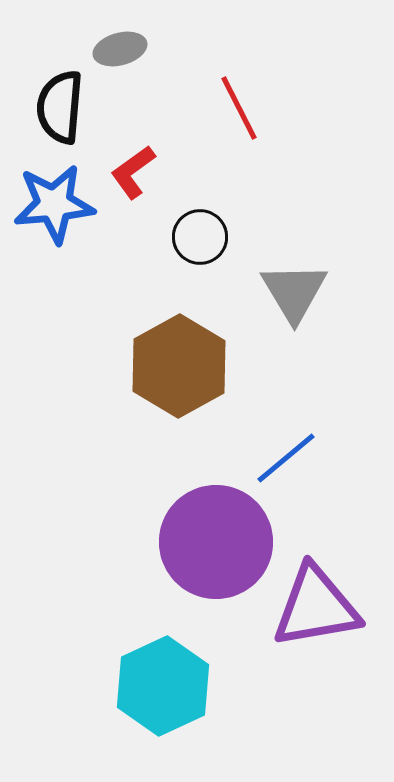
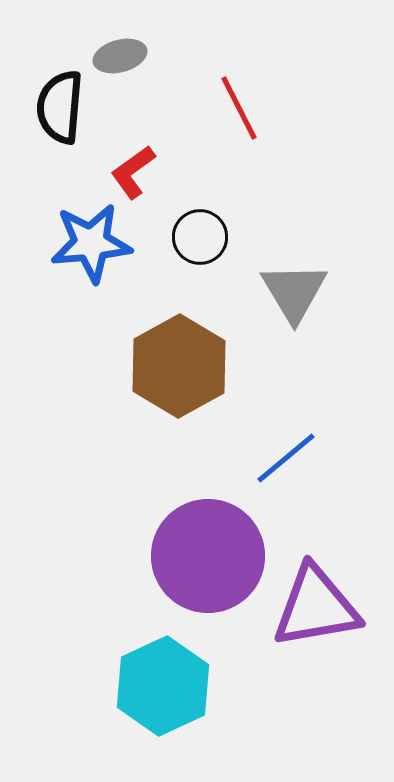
gray ellipse: moved 7 px down
blue star: moved 37 px right, 39 px down
purple circle: moved 8 px left, 14 px down
